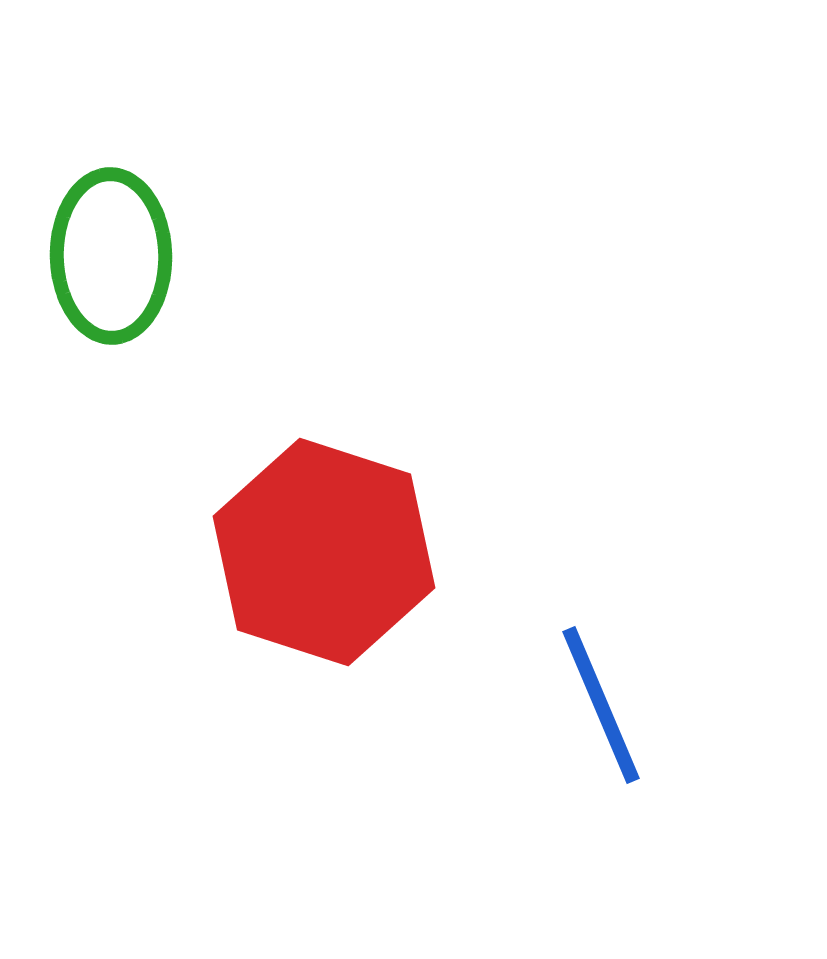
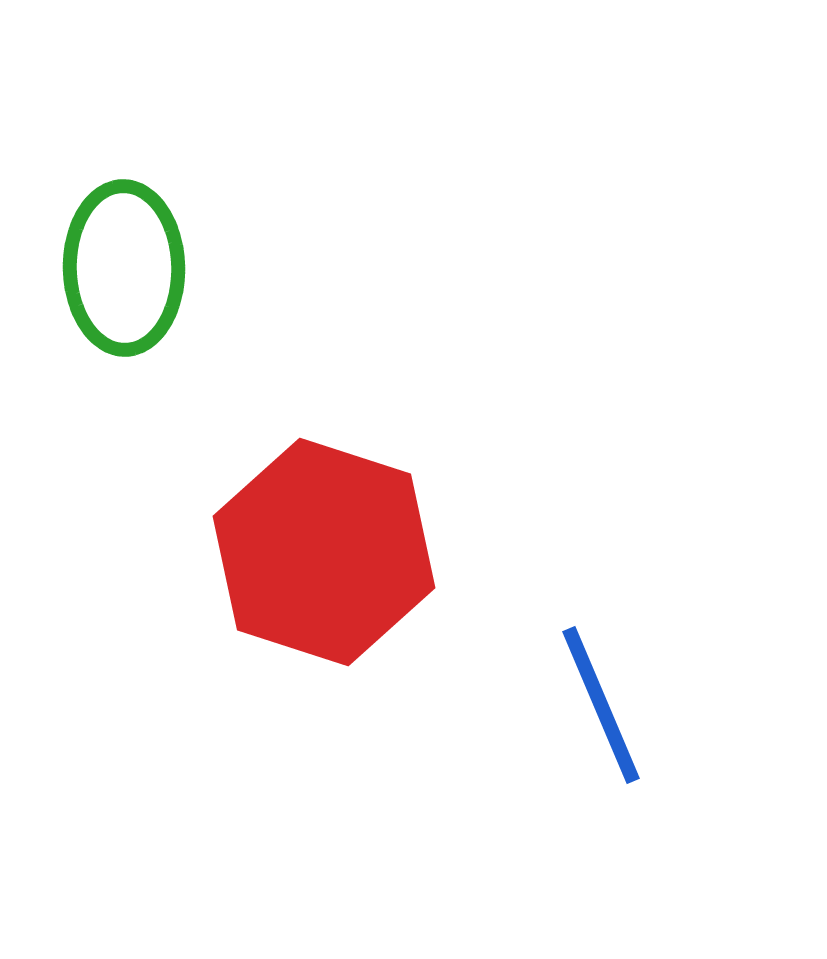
green ellipse: moved 13 px right, 12 px down
